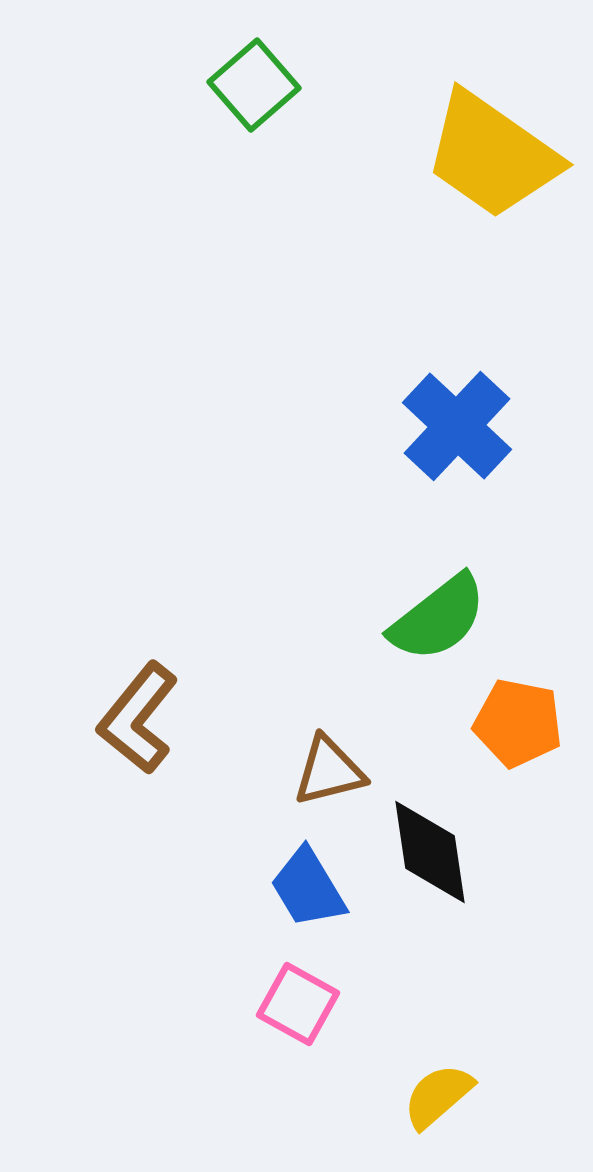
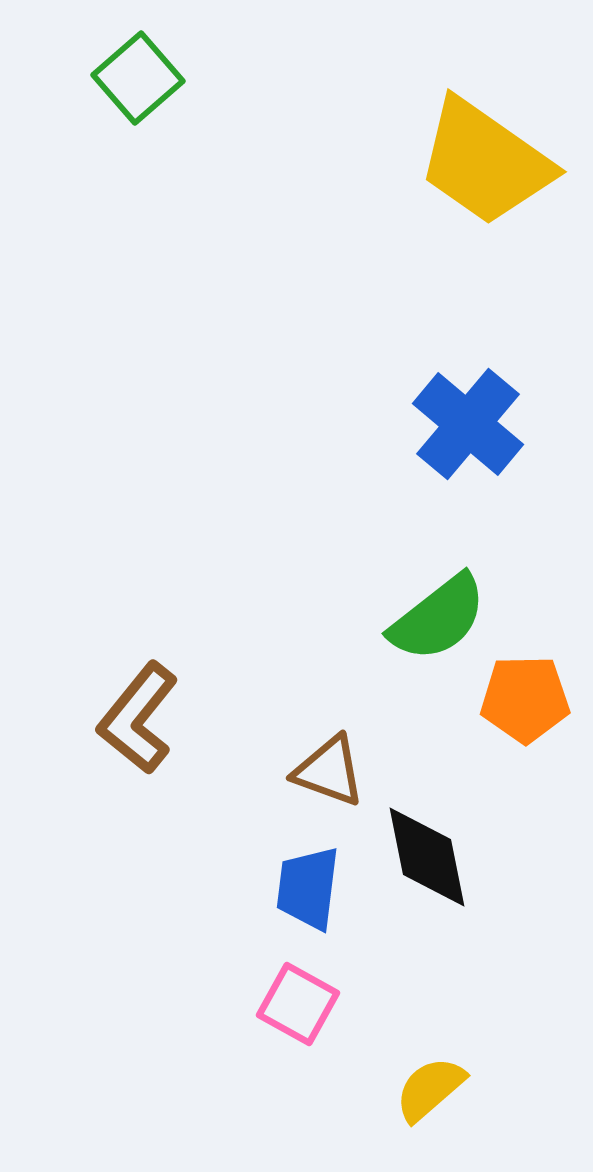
green square: moved 116 px left, 7 px up
yellow trapezoid: moved 7 px left, 7 px down
blue cross: moved 11 px right, 2 px up; rotated 3 degrees counterclockwise
orange pentagon: moved 7 px right, 24 px up; rotated 12 degrees counterclockwise
brown triangle: rotated 34 degrees clockwise
black diamond: moved 3 px left, 5 px down; rotated 3 degrees counterclockwise
blue trapezoid: rotated 38 degrees clockwise
yellow semicircle: moved 8 px left, 7 px up
